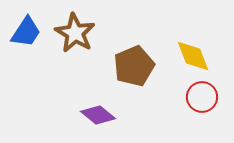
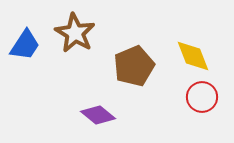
blue trapezoid: moved 1 px left, 13 px down
